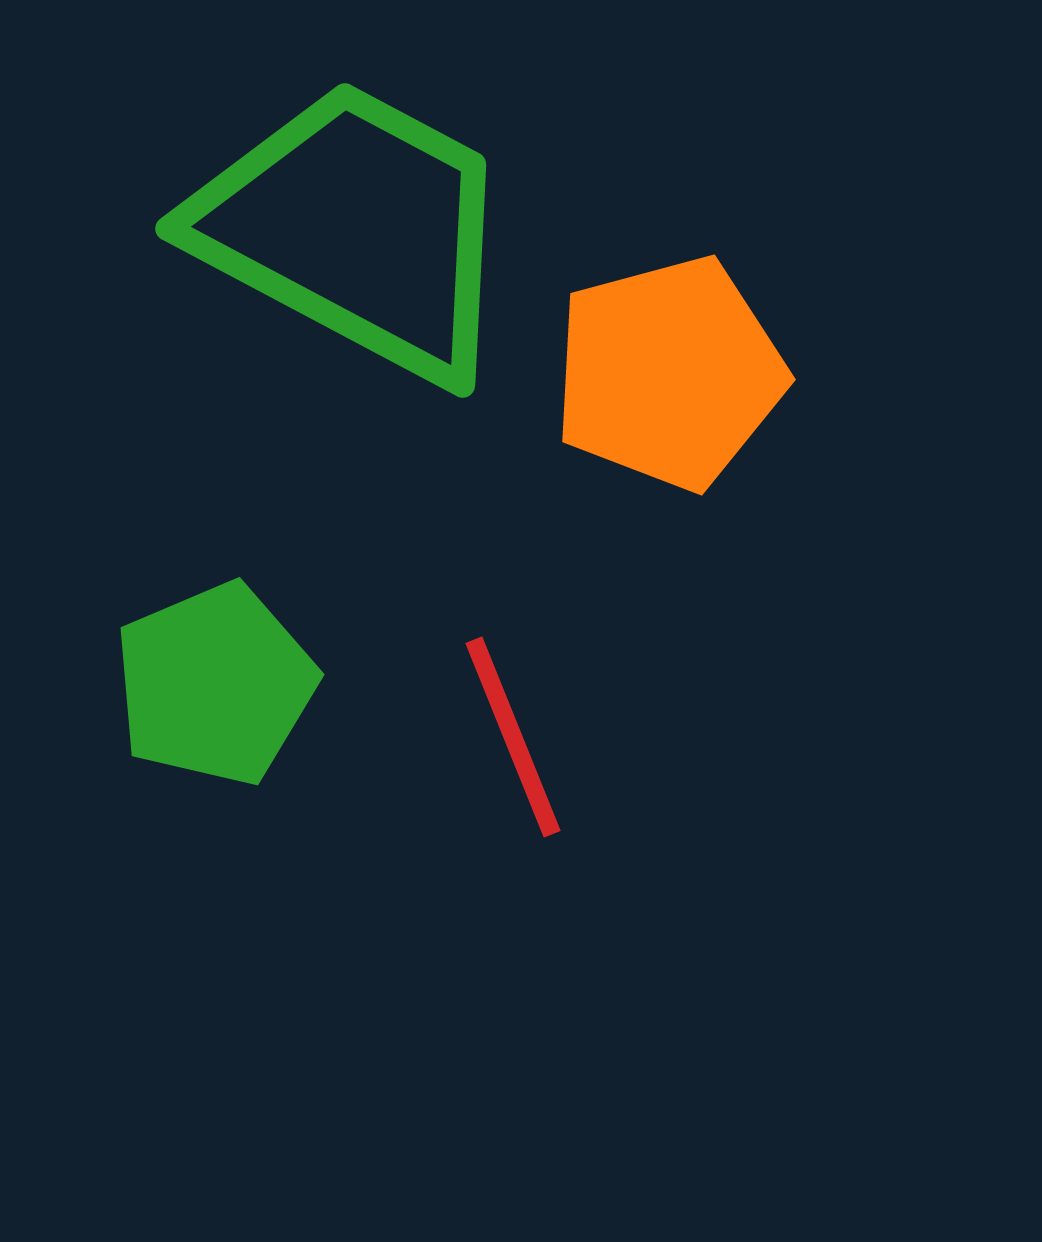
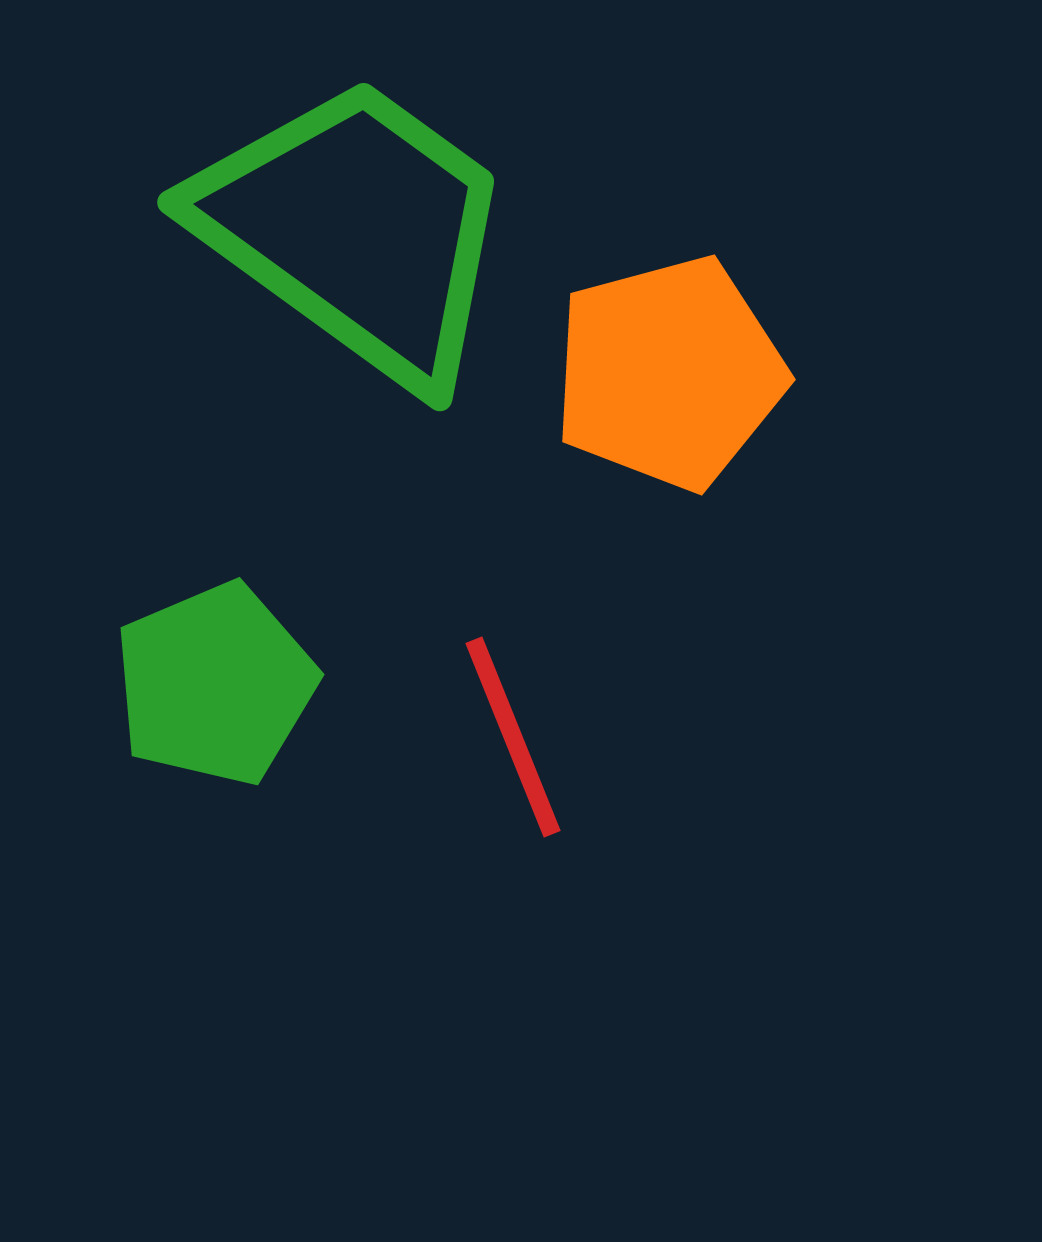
green trapezoid: rotated 8 degrees clockwise
